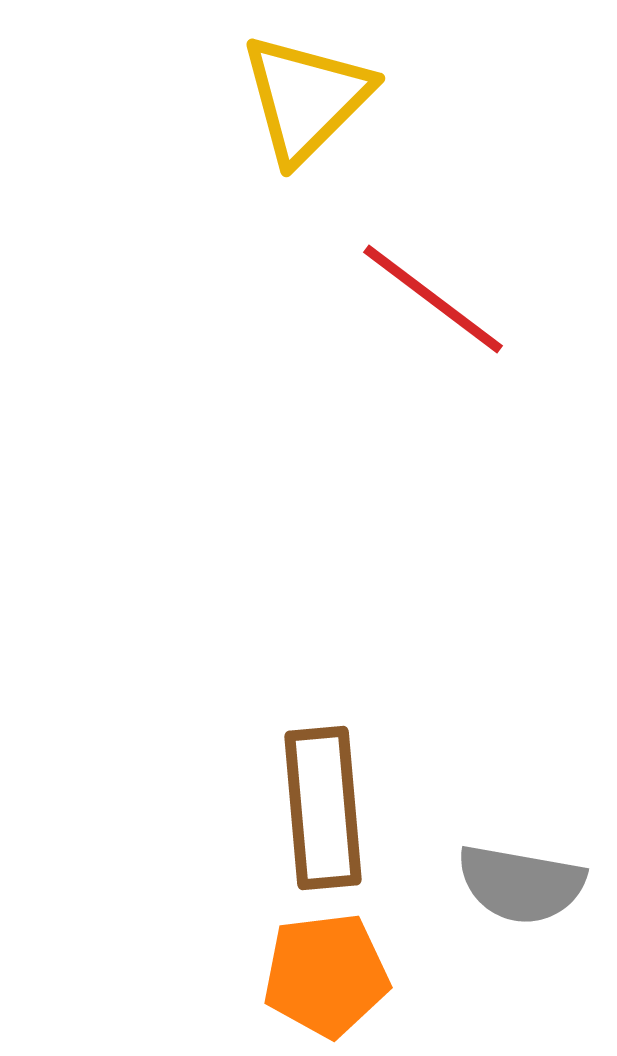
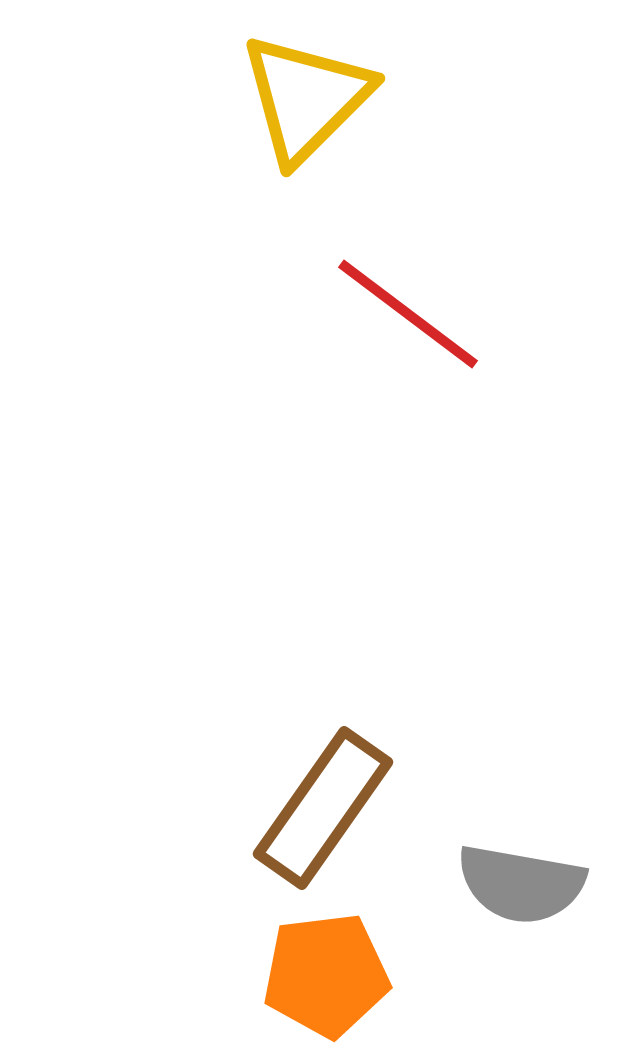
red line: moved 25 px left, 15 px down
brown rectangle: rotated 40 degrees clockwise
